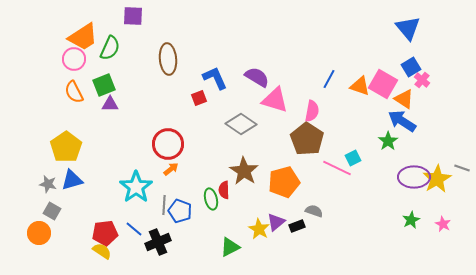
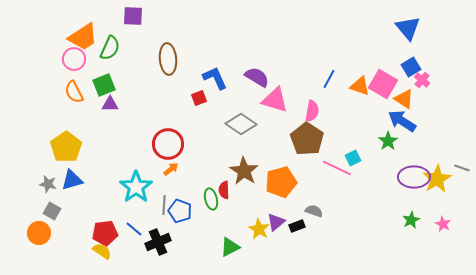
orange pentagon at (284, 182): moved 3 px left
